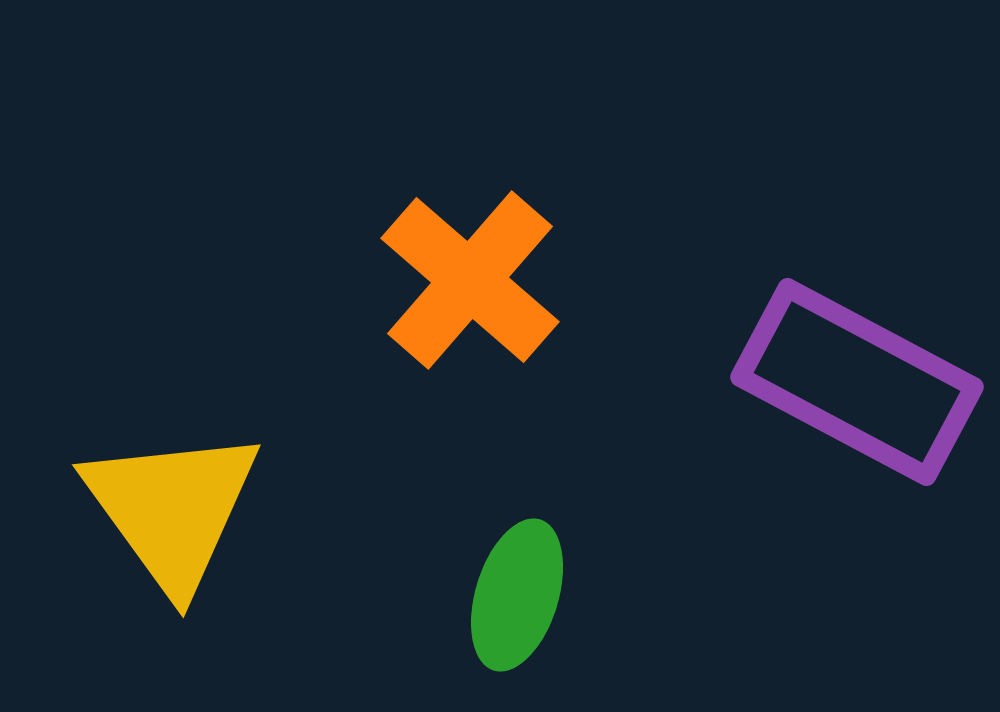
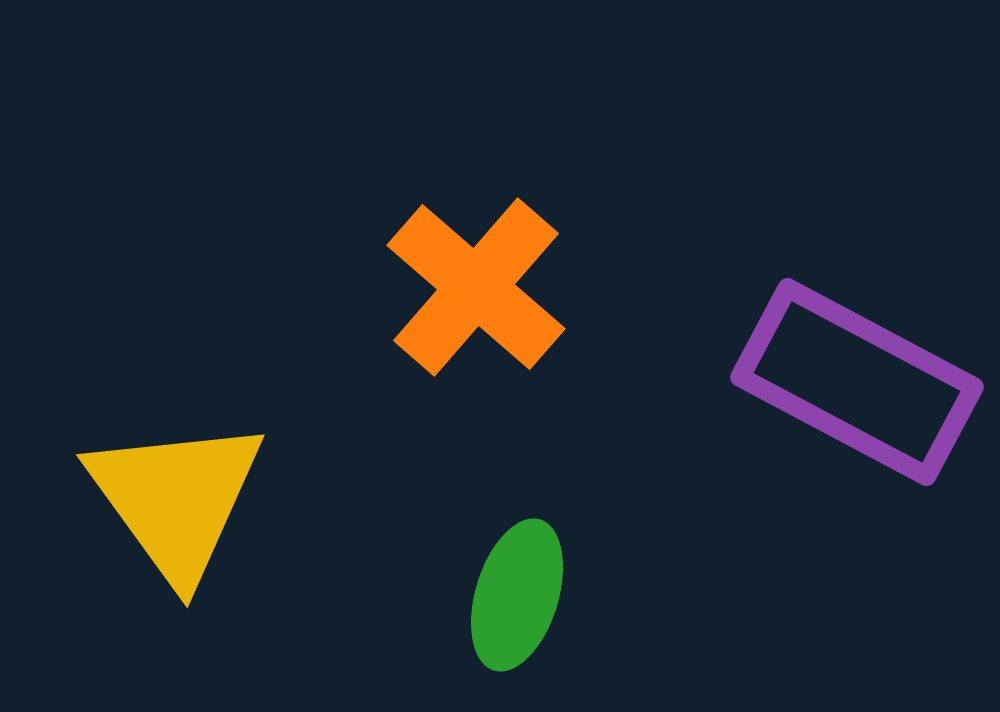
orange cross: moved 6 px right, 7 px down
yellow triangle: moved 4 px right, 10 px up
